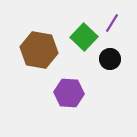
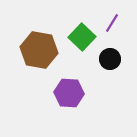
green square: moved 2 px left
